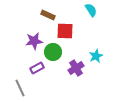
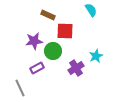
green circle: moved 1 px up
